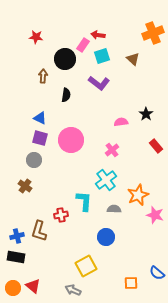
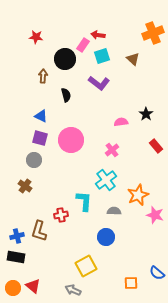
black semicircle: rotated 24 degrees counterclockwise
blue triangle: moved 1 px right, 2 px up
gray semicircle: moved 2 px down
